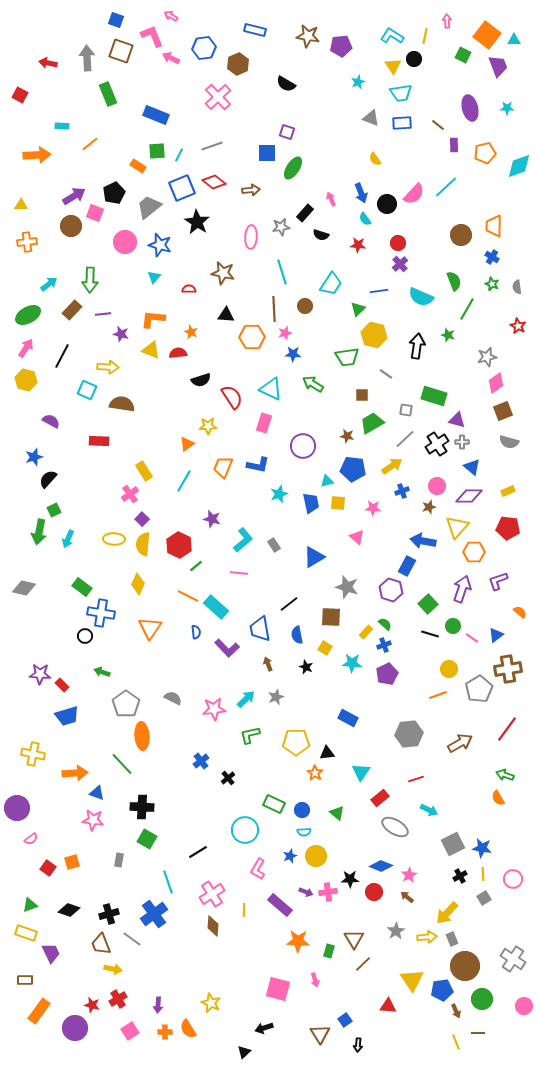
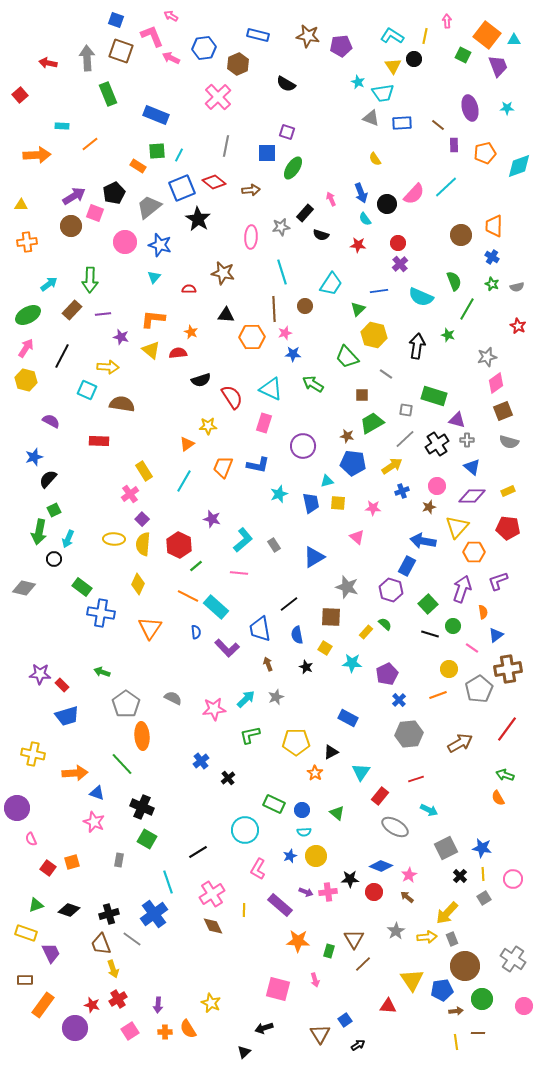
blue rectangle at (255, 30): moved 3 px right, 5 px down
cyan star at (358, 82): rotated 24 degrees counterclockwise
cyan trapezoid at (401, 93): moved 18 px left
red square at (20, 95): rotated 21 degrees clockwise
gray line at (212, 146): moved 14 px right; rotated 60 degrees counterclockwise
black star at (197, 222): moved 1 px right, 3 px up
gray semicircle at (517, 287): rotated 96 degrees counterclockwise
purple star at (121, 334): moved 3 px down
yellow triangle at (151, 350): rotated 18 degrees clockwise
green trapezoid at (347, 357): rotated 55 degrees clockwise
gray cross at (462, 442): moved 5 px right, 2 px up
blue pentagon at (353, 469): moved 6 px up
purple diamond at (469, 496): moved 3 px right
orange semicircle at (520, 612): moved 37 px left; rotated 40 degrees clockwise
black circle at (85, 636): moved 31 px left, 77 px up
pink line at (472, 638): moved 10 px down
blue cross at (384, 645): moved 15 px right, 55 px down; rotated 24 degrees counterclockwise
black triangle at (327, 753): moved 4 px right, 1 px up; rotated 21 degrees counterclockwise
red rectangle at (380, 798): moved 2 px up; rotated 12 degrees counterclockwise
black cross at (142, 807): rotated 20 degrees clockwise
pink star at (93, 820): moved 1 px right, 2 px down; rotated 15 degrees clockwise
pink semicircle at (31, 839): rotated 104 degrees clockwise
gray square at (453, 844): moved 7 px left, 4 px down
black cross at (460, 876): rotated 16 degrees counterclockwise
green triangle at (30, 905): moved 6 px right
brown diamond at (213, 926): rotated 30 degrees counterclockwise
yellow arrow at (113, 969): rotated 60 degrees clockwise
orange rectangle at (39, 1011): moved 4 px right, 6 px up
brown arrow at (456, 1011): rotated 72 degrees counterclockwise
yellow line at (456, 1042): rotated 14 degrees clockwise
black arrow at (358, 1045): rotated 128 degrees counterclockwise
